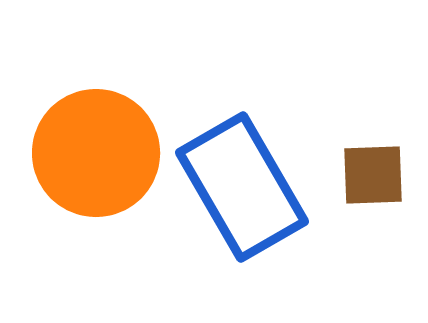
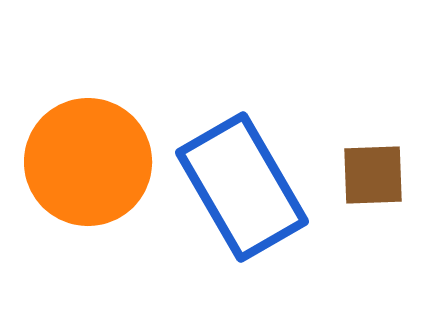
orange circle: moved 8 px left, 9 px down
